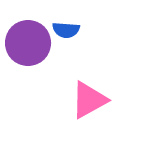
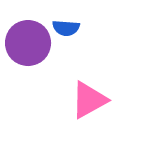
blue semicircle: moved 2 px up
